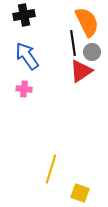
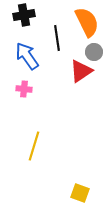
black line: moved 16 px left, 5 px up
gray circle: moved 2 px right
yellow line: moved 17 px left, 23 px up
